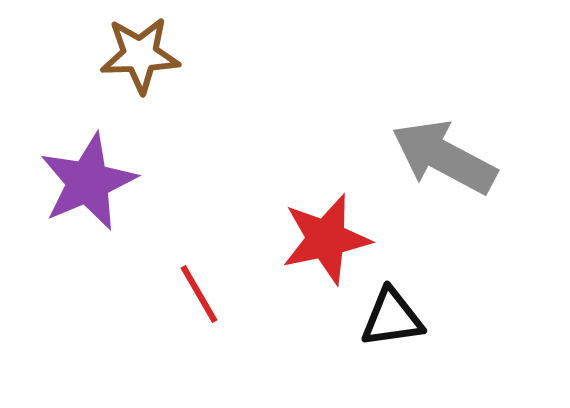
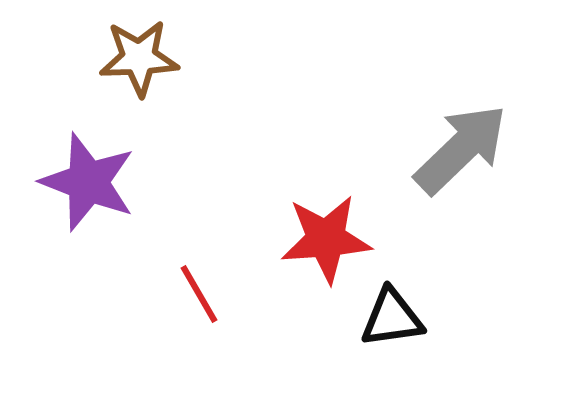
brown star: moved 1 px left, 3 px down
gray arrow: moved 17 px right, 8 px up; rotated 108 degrees clockwise
purple star: rotated 28 degrees counterclockwise
red star: rotated 8 degrees clockwise
